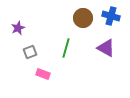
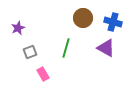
blue cross: moved 2 px right, 6 px down
pink rectangle: rotated 40 degrees clockwise
